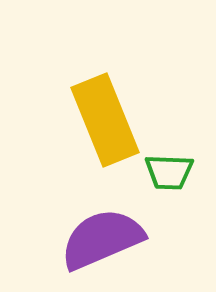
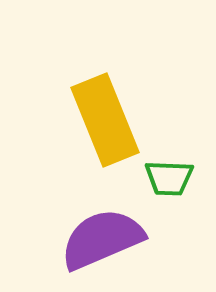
green trapezoid: moved 6 px down
